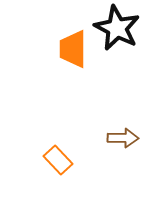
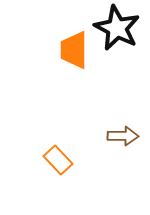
orange trapezoid: moved 1 px right, 1 px down
brown arrow: moved 2 px up
